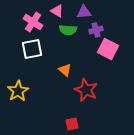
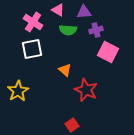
pink triangle: moved 1 px right, 1 px up
pink square: moved 3 px down
red square: moved 1 px down; rotated 24 degrees counterclockwise
